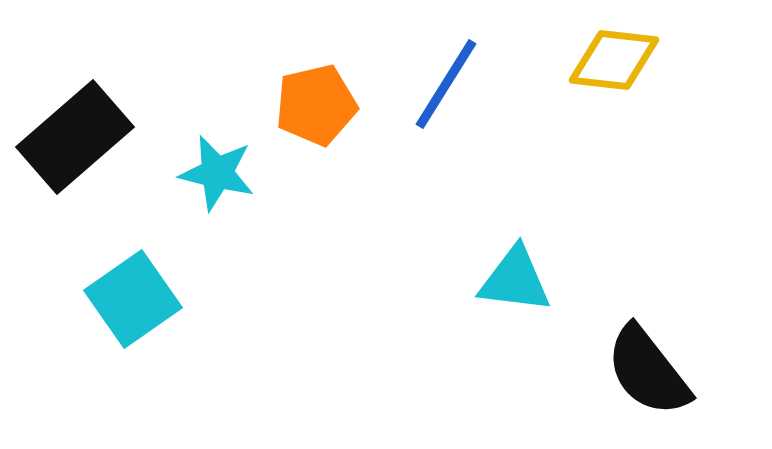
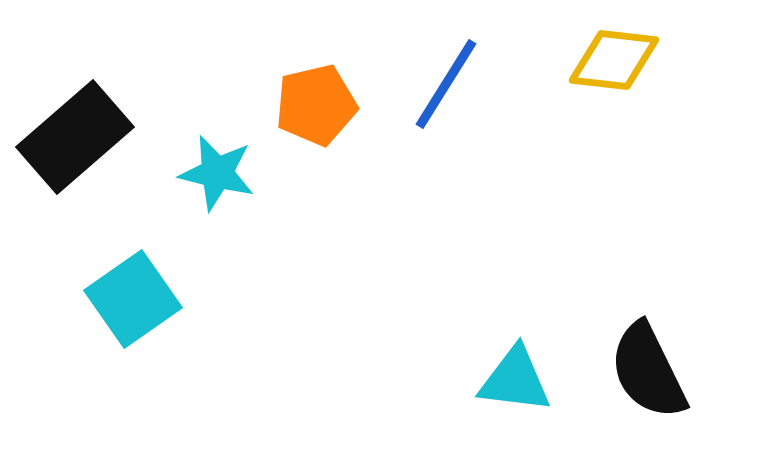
cyan triangle: moved 100 px down
black semicircle: rotated 12 degrees clockwise
